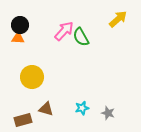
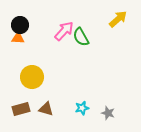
brown rectangle: moved 2 px left, 11 px up
